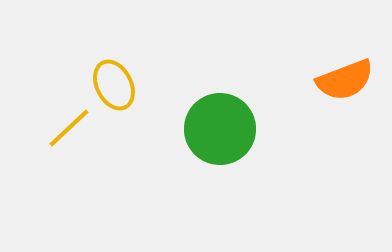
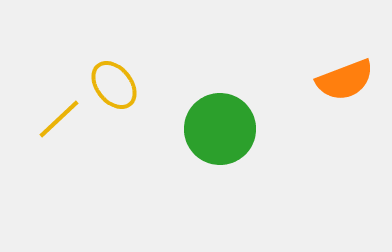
yellow ellipse: rotated 12 degrees counterclockwise
yellow line: moved 10 px left, 9 px up
